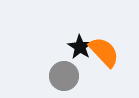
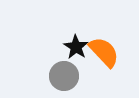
black star: moved 4 px left
